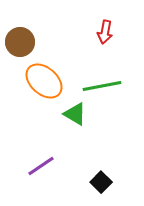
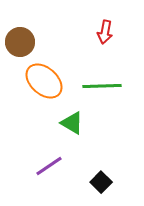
green line: rotated 9 degrees clockwise
green triangle: moved 3 px left, 9 px down
purple line: moved 8 px right
